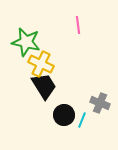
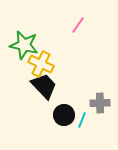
pink line: rotated 42 degrees clockwise
green star: moved 2 px left, 3 px down
black trapezoid: rotated 12 degrees counterclockwise
gray cross: rotated 24 degrees counterclockwise
